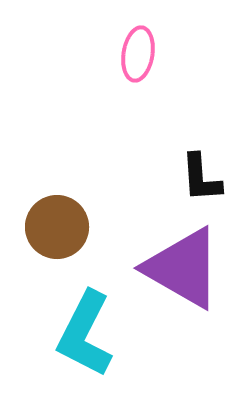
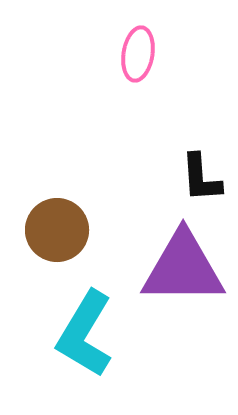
brown circle: moved 3 px down
purple triangle: rotated 30 degrees counterclockwise
cyan L-shape: rotated 4 degrees clockwise
